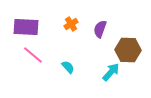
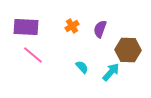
orange cross: moved 1 px right, 2 px down
cyan semicircle: moved 14 px right
